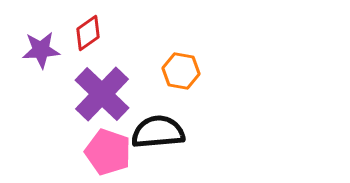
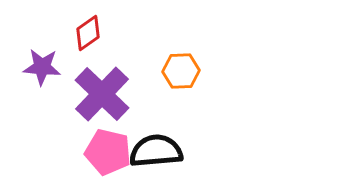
purple star: moved 1 px right, 17 px down; rotated 9 degrees clockwise
orange hexagon: rotated 12 degrees counterclockwise
black semicircle: moved 2 px left, 19 px down
pink pentagon: rotated 6 degrees counterclockwise
